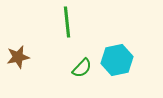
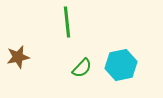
cyan hexagon: moved 4 px right, 5 px down
